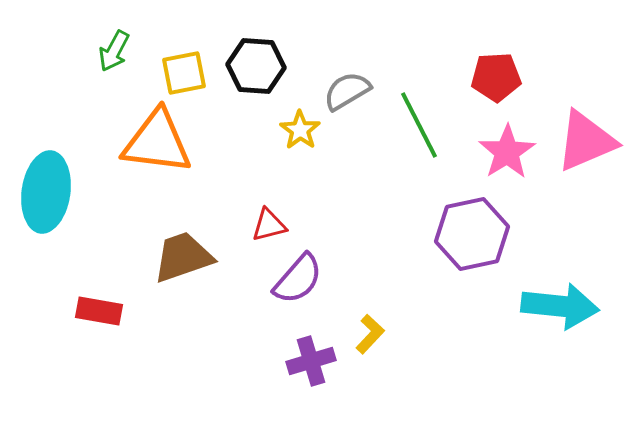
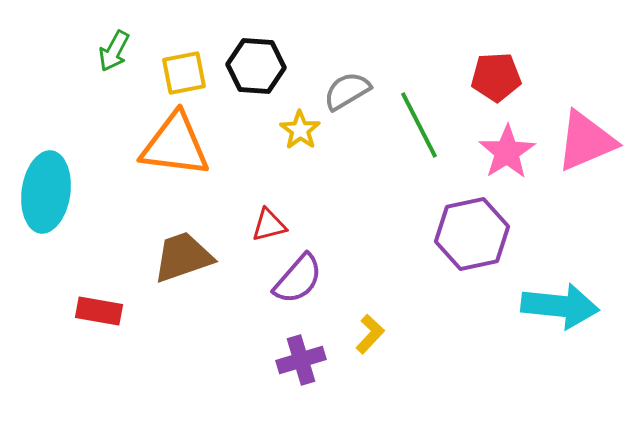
orange triangle: moved 18 px right, 3 px down
purple cross: moved 10 px left, 1 px up
